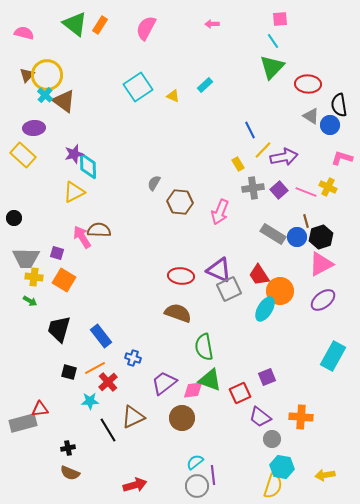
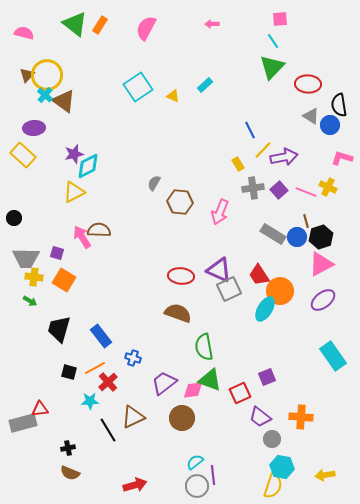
cyan diamond at (88, 166): rotated 64 degrees clockwise
cyan rectangle at (333, 356): rotated 64 degrees counterclockwise
